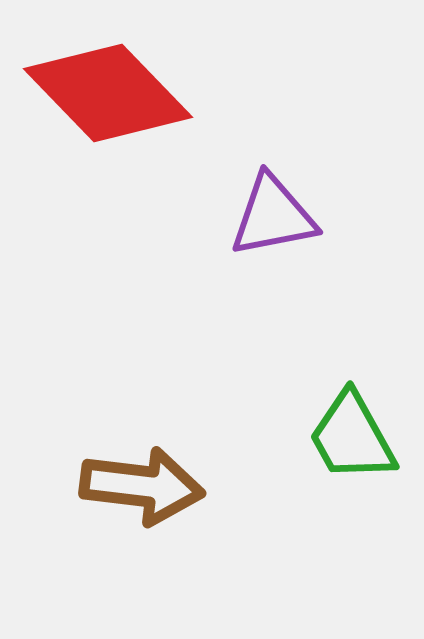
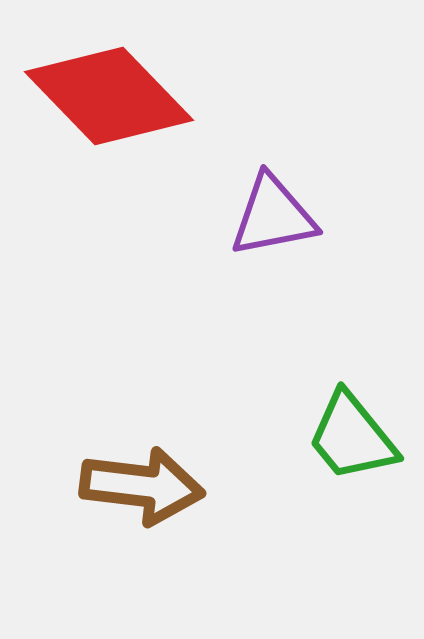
red diamond: moved 1 px right, 3 px down
green trapezoid: rotated 10 degrees counterclockwise
